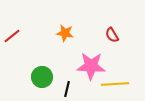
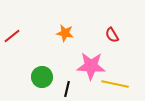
yellow line: rotated 16 degrees clockwise
